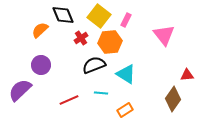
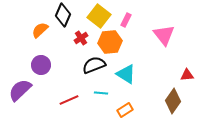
black diamond: rotated 45 degrees clockwise
brown diamond: moved 2 px down
